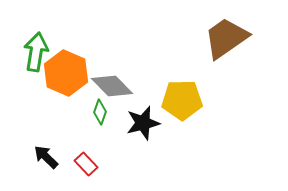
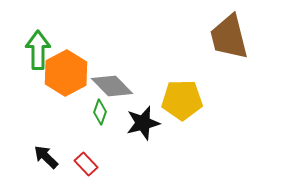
brown trapezoid: moved 3 px right, 1 px up; rotated 69 degrees counterclockwise
green arrow: moved 2 px right, 2 px up; rotated 9 degrees counterclockwise
orange hexagon: rotated 9 degrees clockwise
